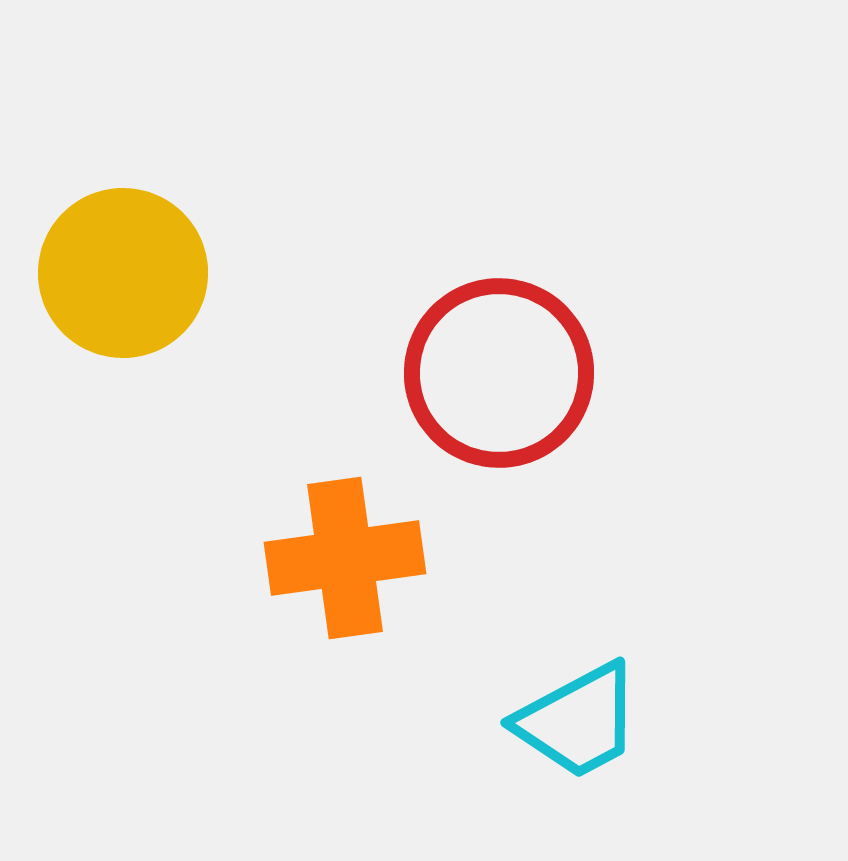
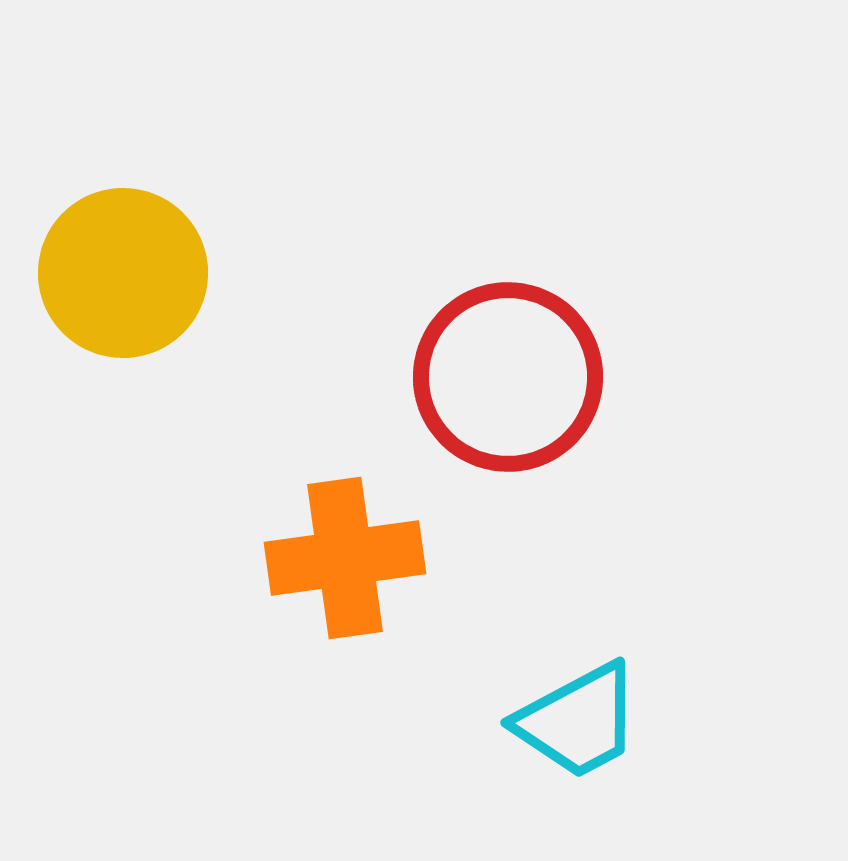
red circle: moved 9 px right, 4 px down
